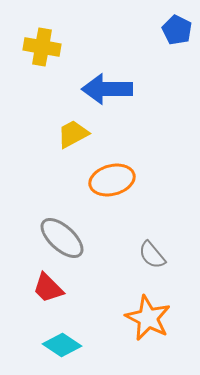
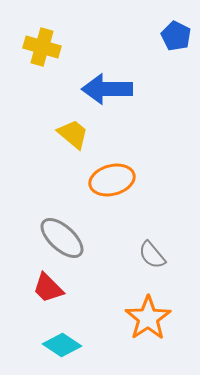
blue pentagon: moved 1 px left, 6 px down
yellow cross: rotated 6 degrees clockwise
yellow trapezoid: rotated 68 degrees clockwise
orange star: rotated 12 degrees clockwise
